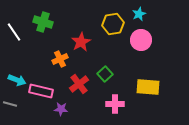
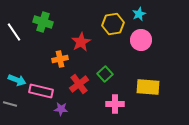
orange cross: rotated 14 degrees clockwise
